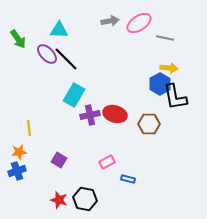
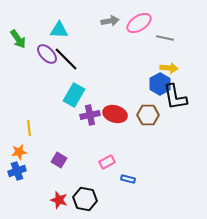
brown hexagon: moved 1 px left, 9 px up
